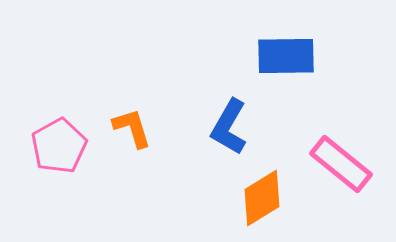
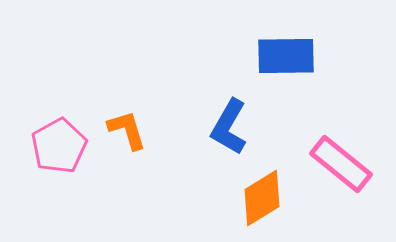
orange L-shape: moved 5 px left, 2 px down
